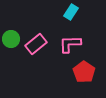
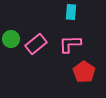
cyan rectangle: rotated 28 degrees counterclockwise
